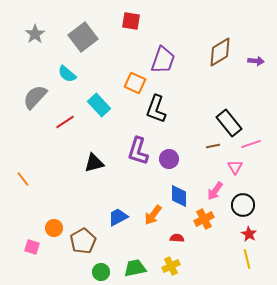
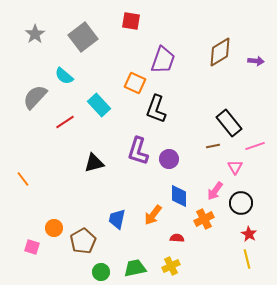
cyan semicircle: moved 3 px left, 2 px down
pink line: moved 4 px right, 2 px down
black circle: moved 2 px left, 2 px up
blue trapezoid: moved 1 px left, 2 px down; rotated 50 degrees counterclockwise
